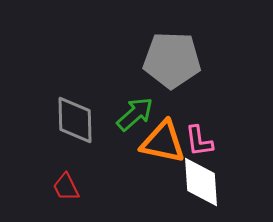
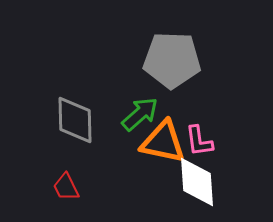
green arrow: moved 5 px right
white diamond: moved 4 px left
